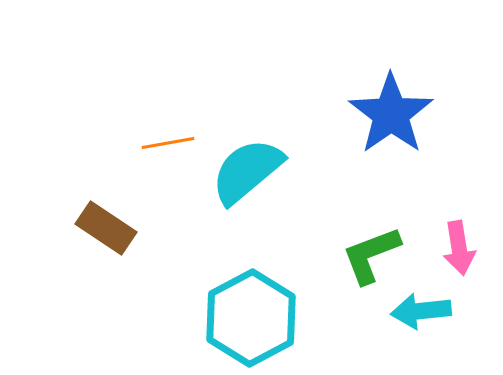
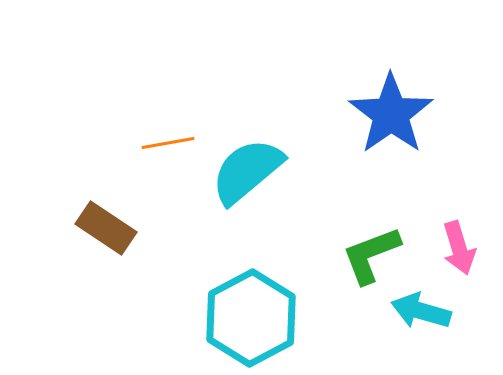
pink arrow: rotated 8 degrees counterclockwise
cyan arrow: rotated 22 degrees clockwise
